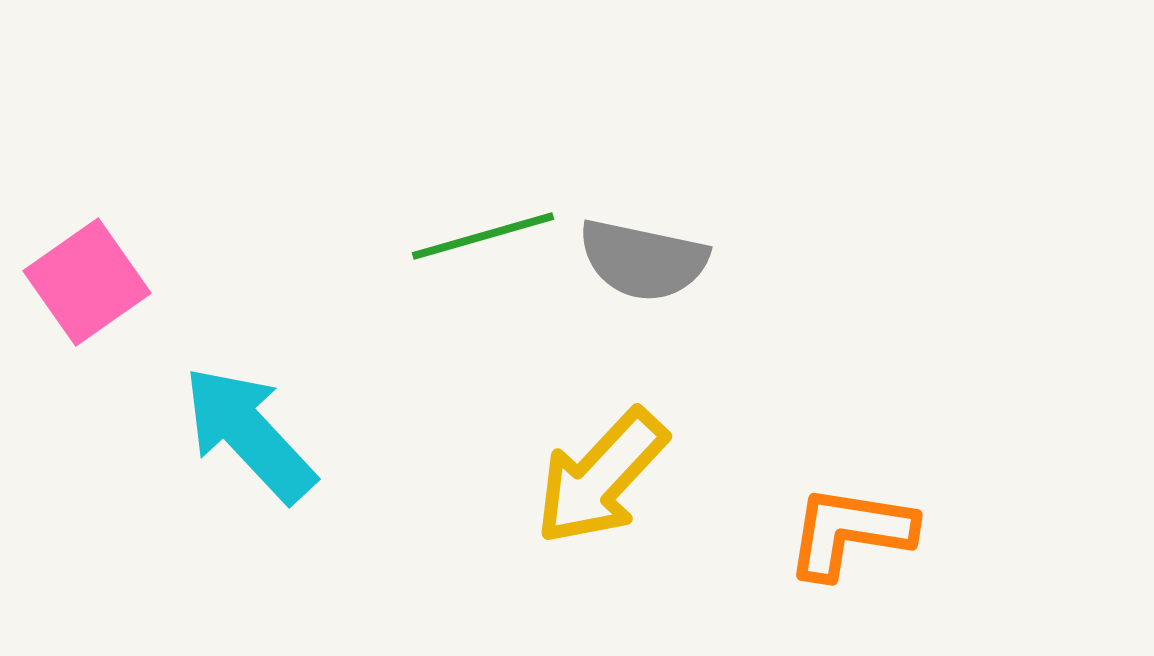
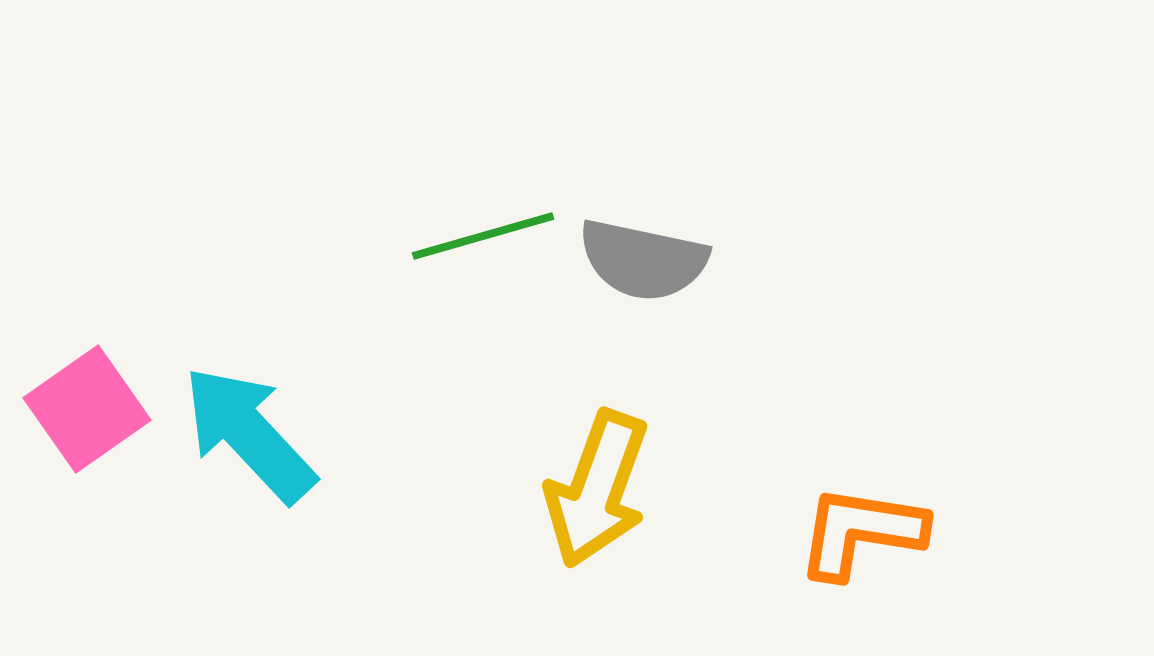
pink square: moved 127 px down
yellow arrow: moved 4 px left, 12 px down; rotated 23 degrees counterclockwise
orange L-shape: moved 11 px right
